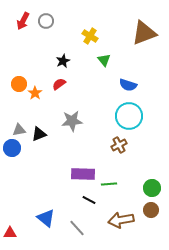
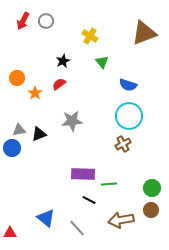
green triangle: moved 2 px left, 2 px down
orange circle: moved 2 px left, 6 px up
brown cross: moved 4 px right, 1 px up
